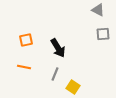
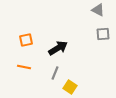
black arrow: rotated 90 degrees counterclockwise
gray line: moved 1 px up
yellow square: moved 3 px left
